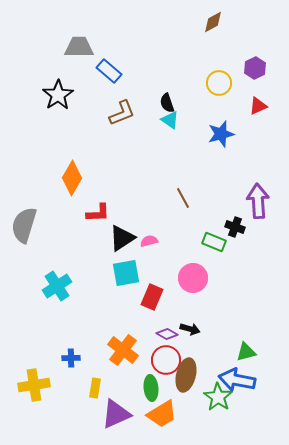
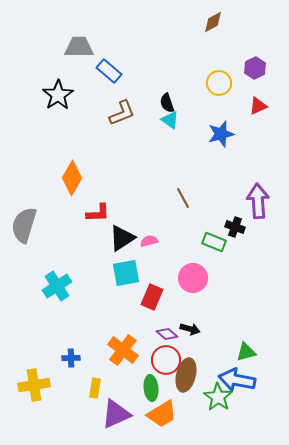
purple diamond: rotated 10 degrees clockwise
